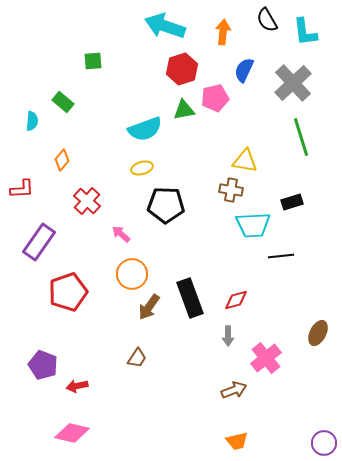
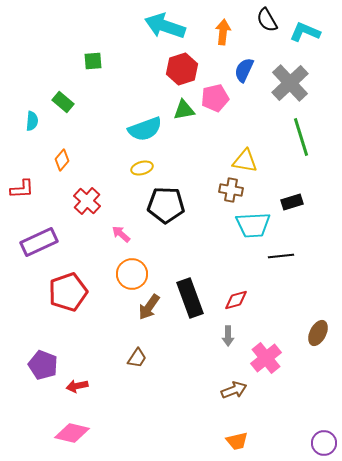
cyan L-shape at (305, 32): rotated 120 degrees clockwise
gray cross at (293, 83): moved 3 px left
purple rectangle at (39, 242): rotated 30 degrees clockwise
